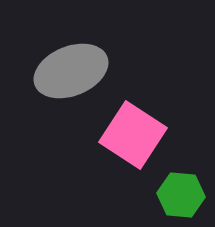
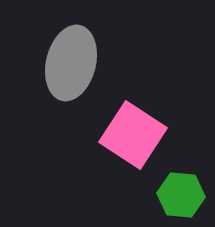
gray ellipse: moved 8 px up; rotated 54 degrees counterclockwise
